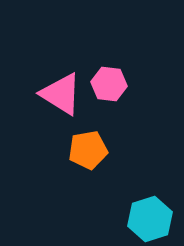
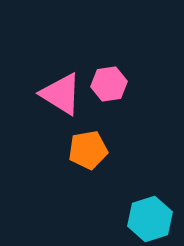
pink hexagon: rotated 16 degrees counterclockwise
